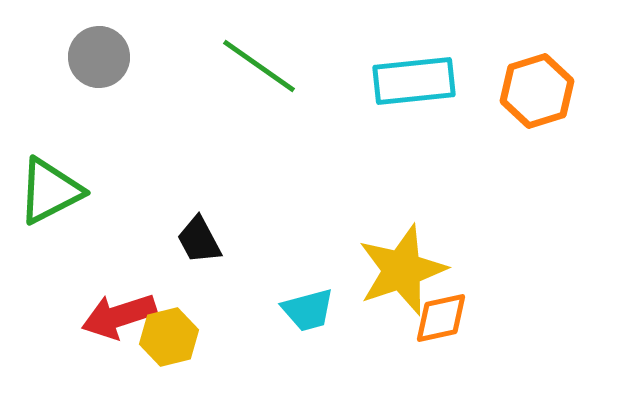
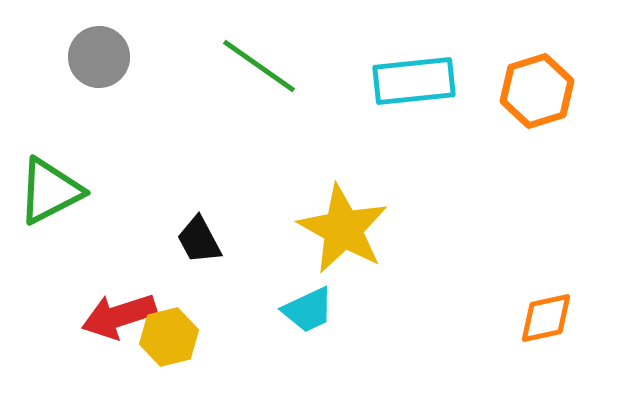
yellow star: moved 59 px left, 41 px up; rotated 24 degrees counterclockwise
cyan trapezoid: rotated 10 degrees counterclockwise
orange diamond: moved 105 px right
